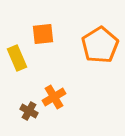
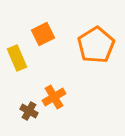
orange square: rotated 20 degrees counterclockwise
orange pentagon: moved 4 px left
